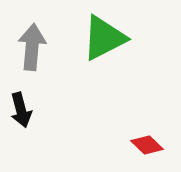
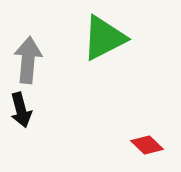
gray arrow: moved 4 px left, 13 px down
